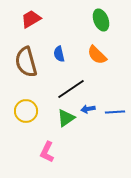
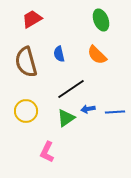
red trapezoid: moved 1 px right
